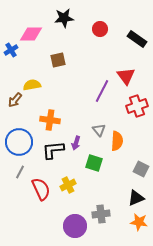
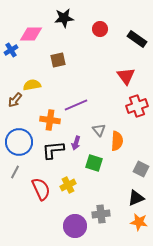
purple line: moved 26 px left, 14 px down; rotated 40 degrees clockwise
gray line: moved 5 px left
